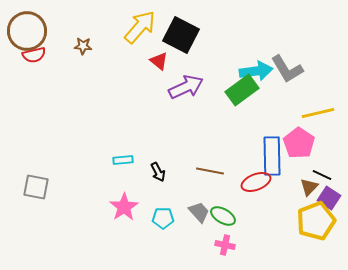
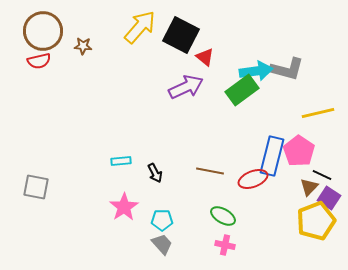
brown circle: moved 16 px right
red semicircle: moved 5 px right, 6 px down
red triangle: moved 46 px right, 4 px up
gray L-shape: rotated 44 degrees counterclockwise
pink pentagon: moved 8 px down
blue rectangle: rotated 15 degrees clockwise
cyan rectangle: moved 2 px left, 1 px down
black arrow: moved 3 px left, 1 px down
red ellipse: moved 3 px left, 3 px up
gray trapezoid: moved 37 px left, 32 px down
cyan pentagon: moved 1 px left, 2 px down
